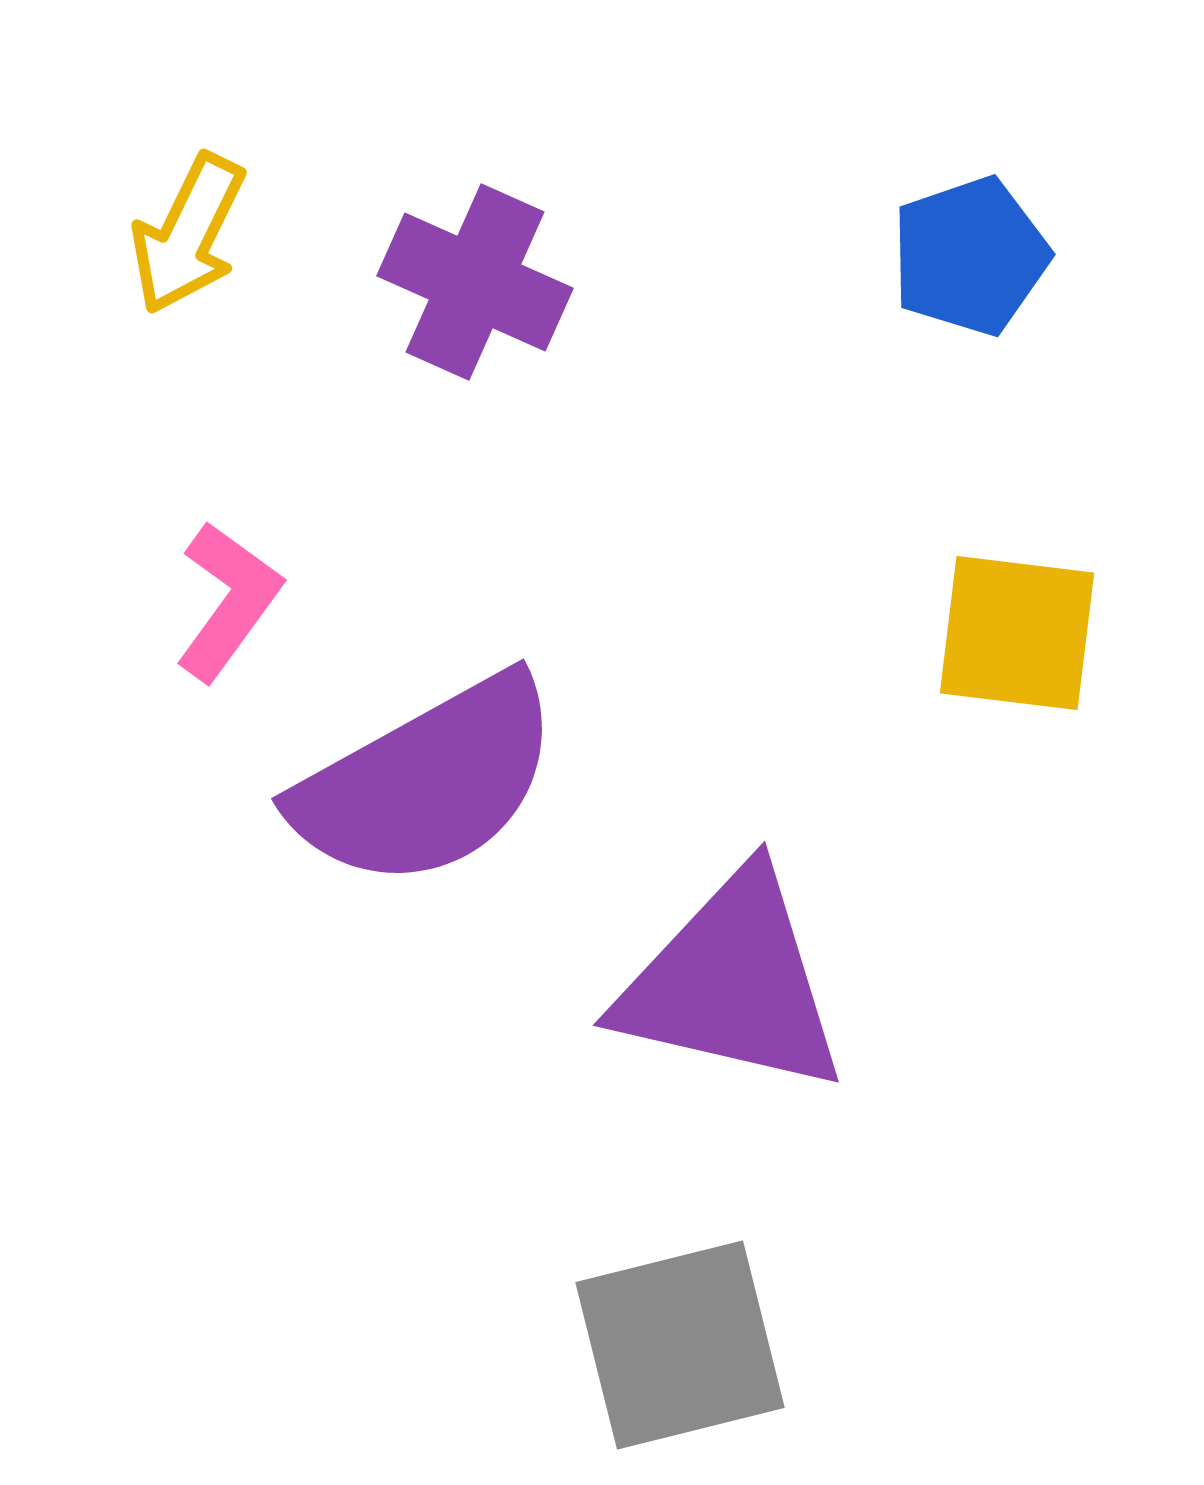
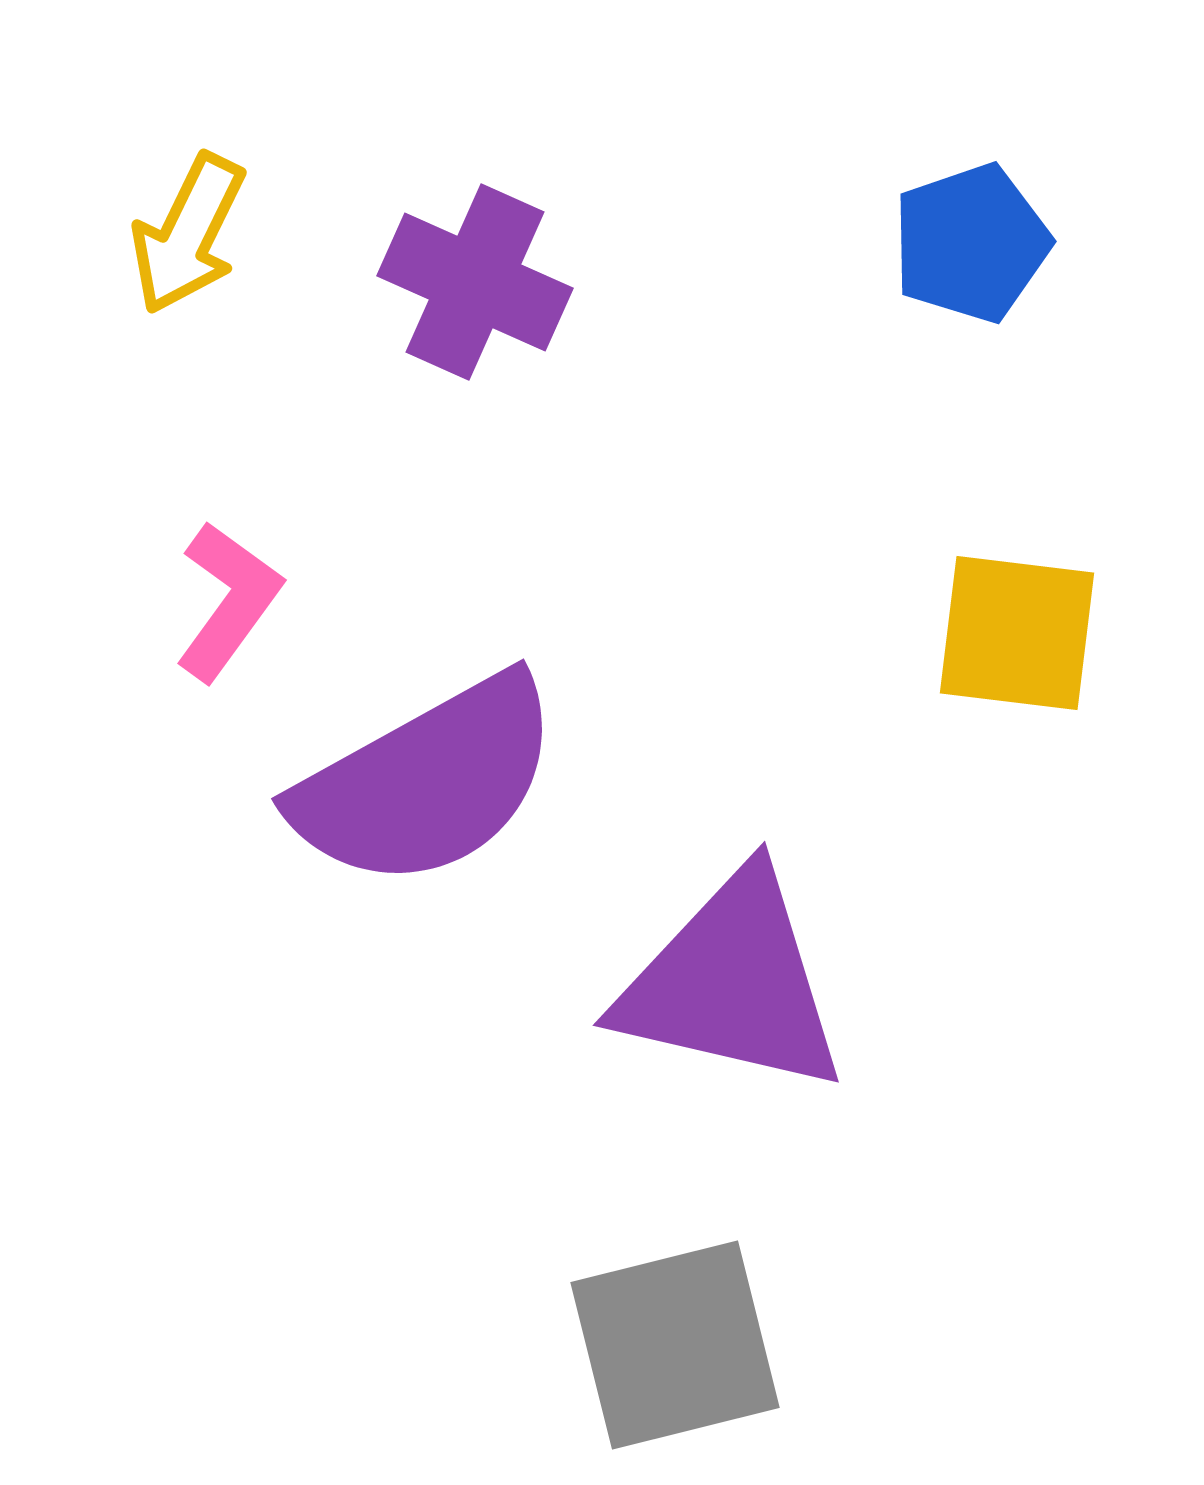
blue pentagon: moved 1 px right, 13 px up
gray square: moved 5 px left
